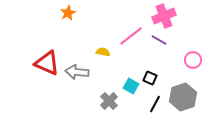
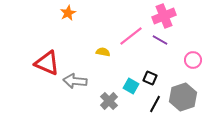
purple line: moved 1 px right
gray arrow: moved 2 px left, 9 px down
